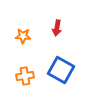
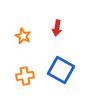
orange star: rotated 21 degrees clockwise
